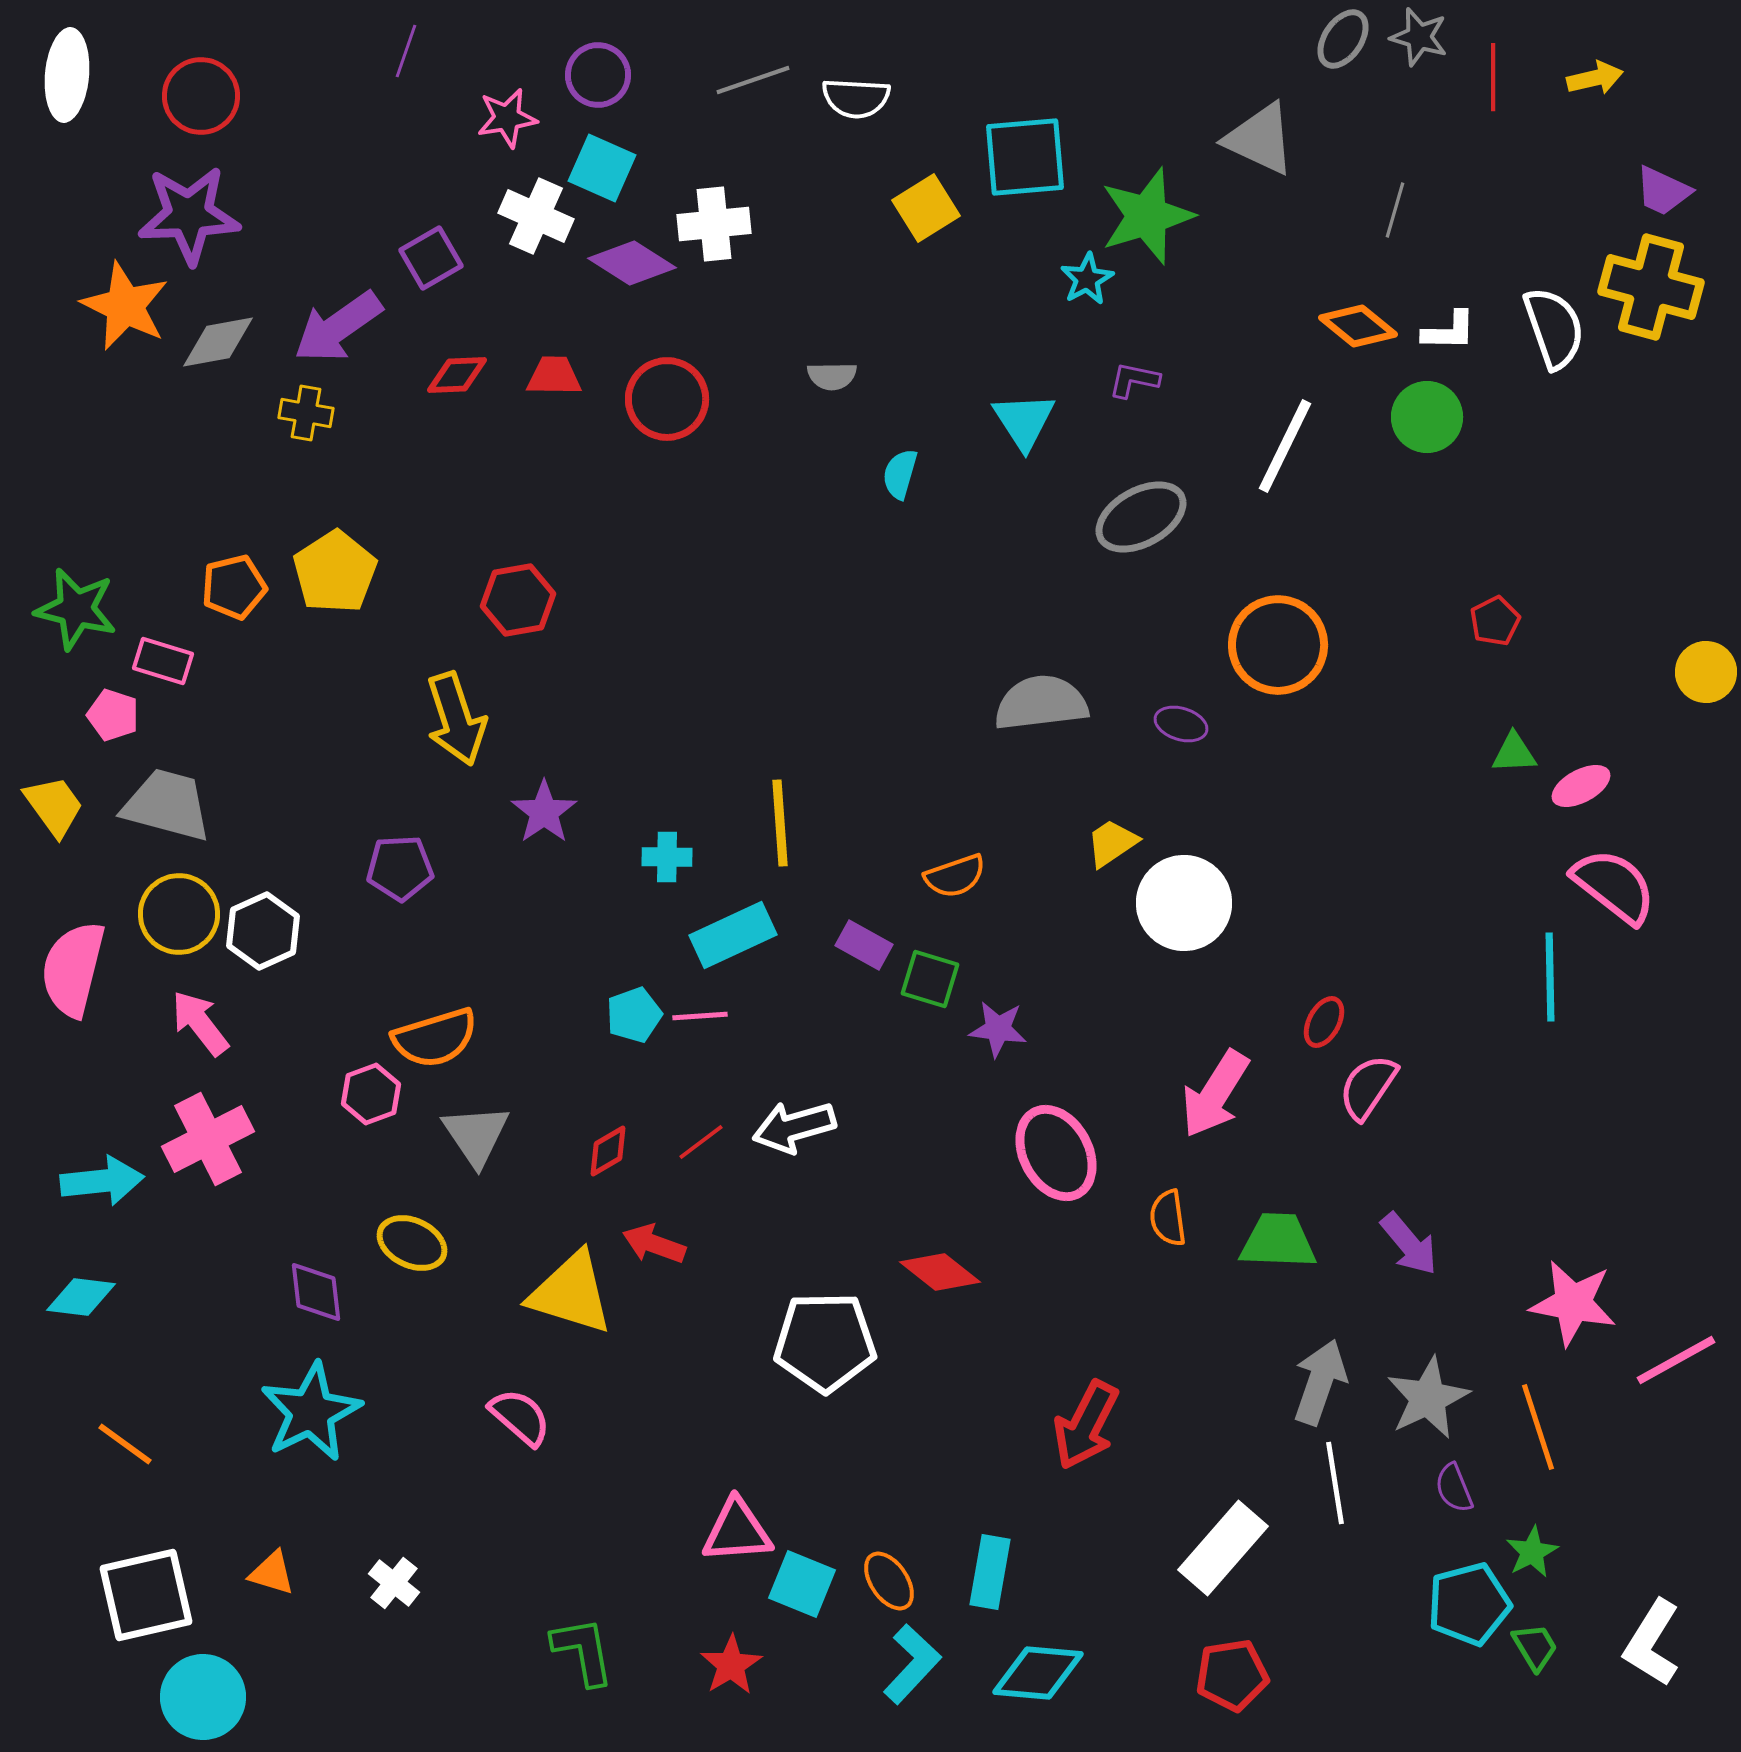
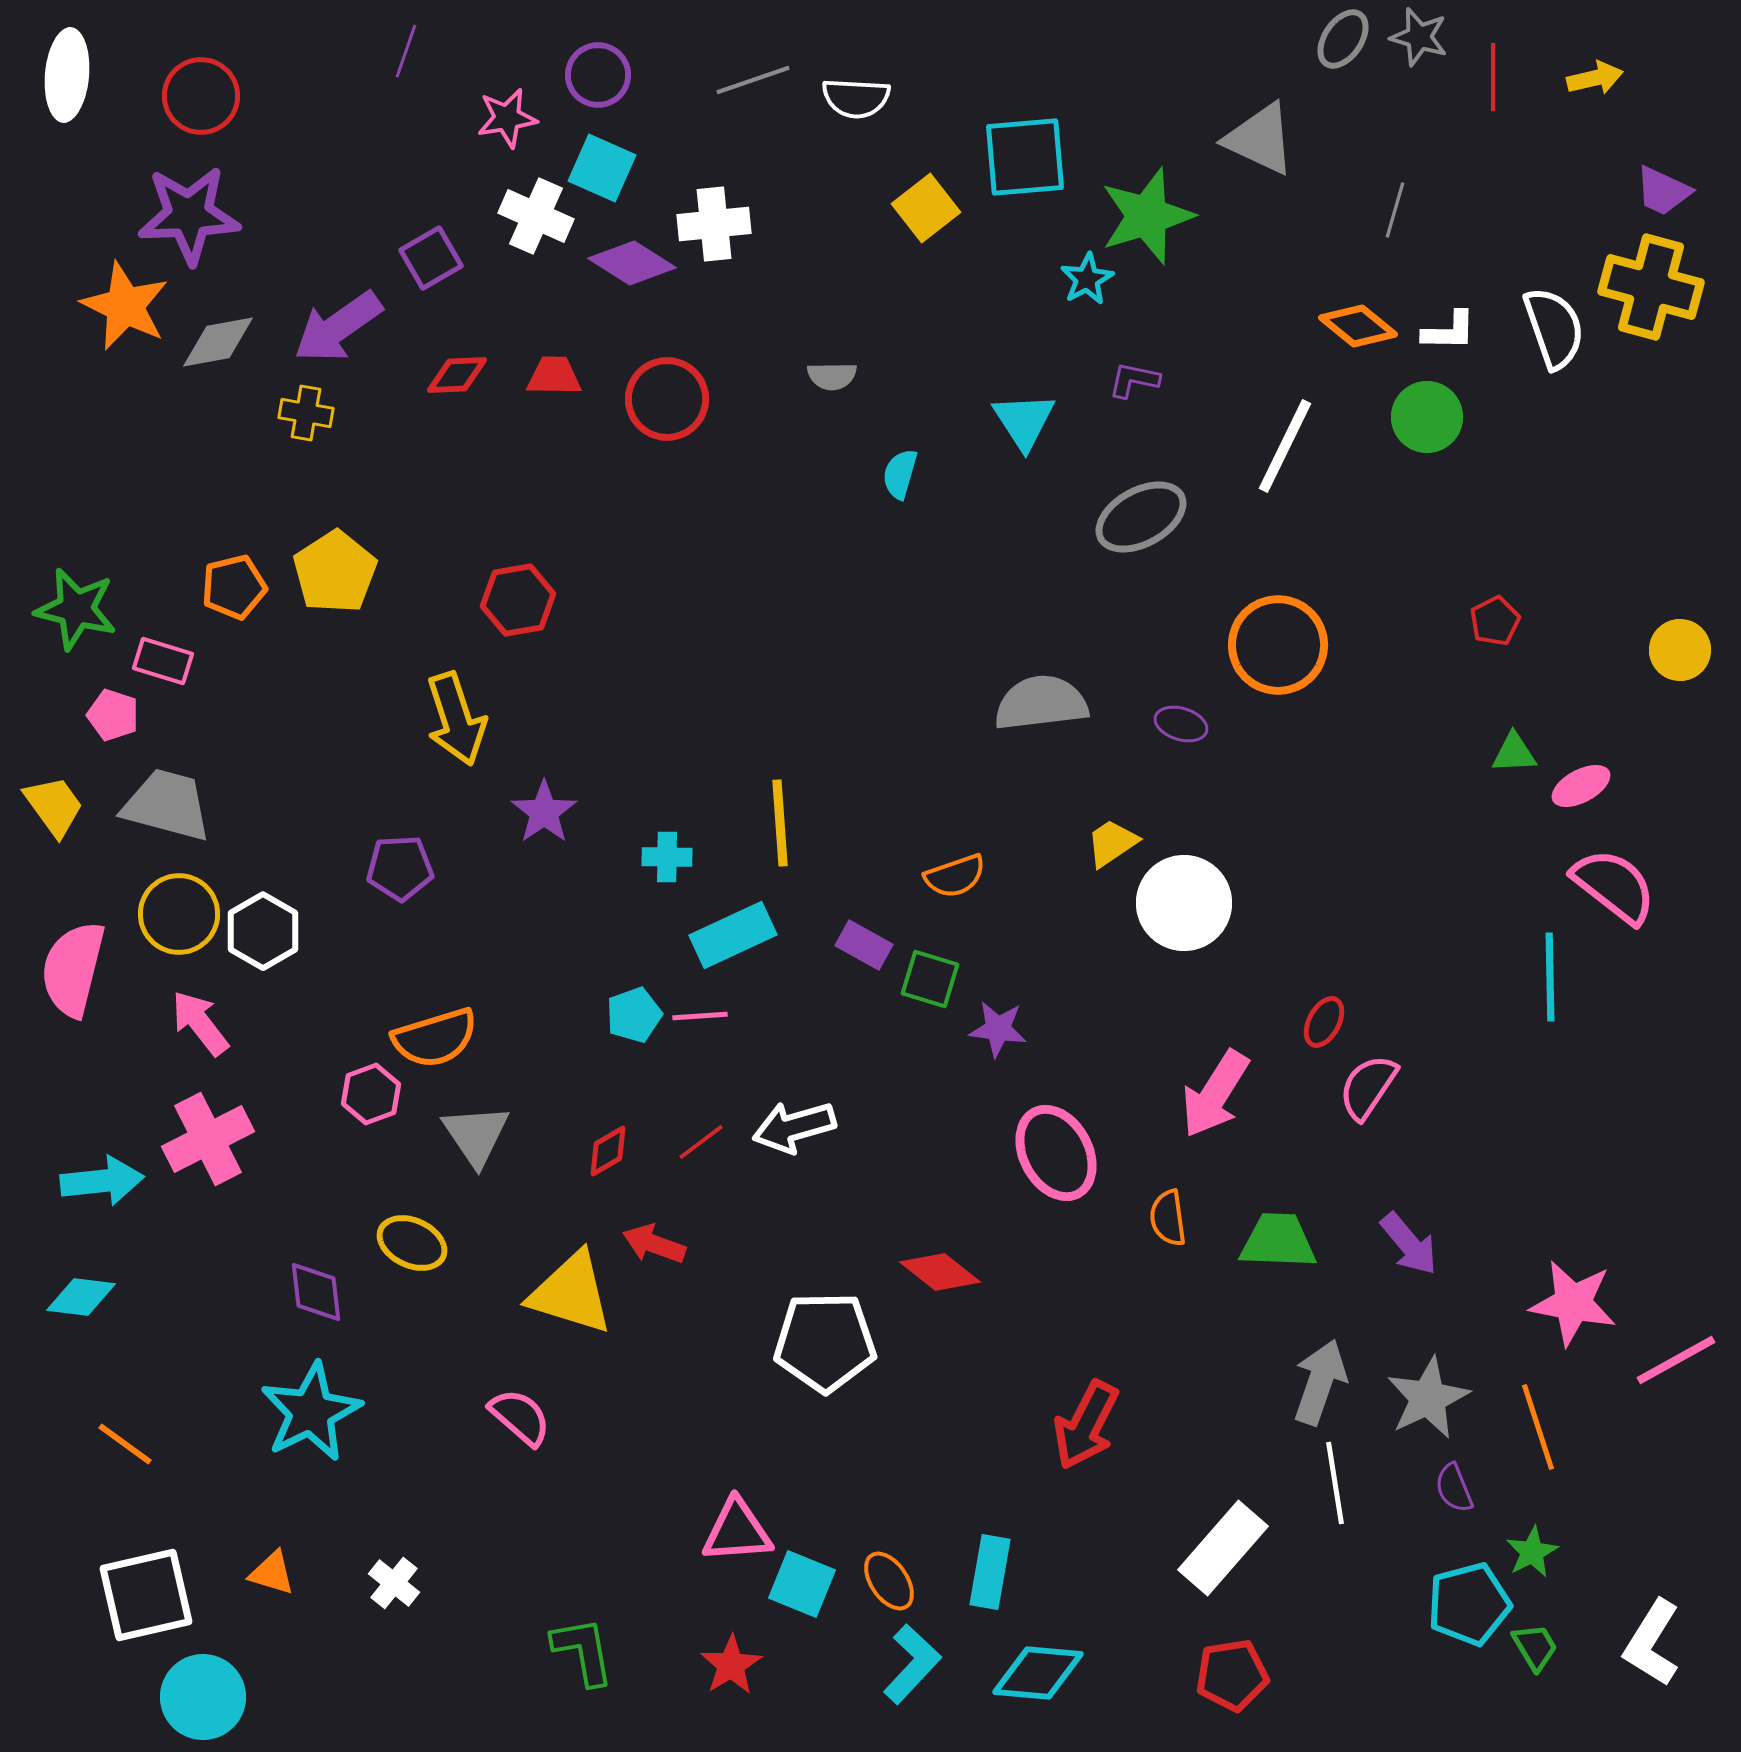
yellow square at (926, 208): rotated 6 degrees counterclockwise
yellow circle at (1706, 672): moved 26 px left, 22 px up
white hexagon at (263, 931): rotated 6 degrees counterclockwise
